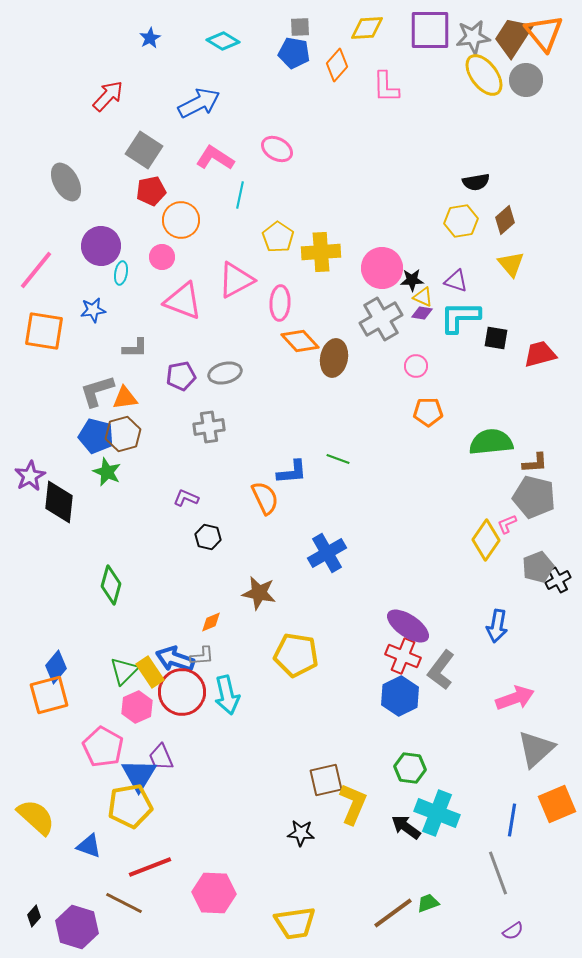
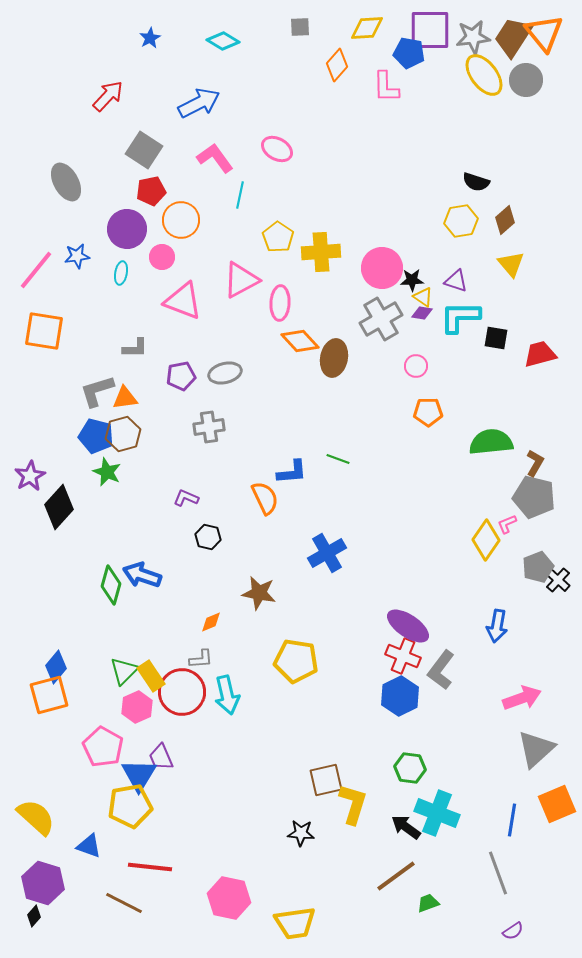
blue pentagon at (294, 53): moved 115 px right
pink L-shape at (215, 158): rotated 21 degrees clockwise
black semicircle at (476, 182): rotated 28 degrees clockwise
purple circle at (101, 246): moved 26 px right, 17 px up
pink triangle at (236, 280): moved 5 px right
yellow triangle at (423, 297): rotated 10 degrees clockwise
blue star at (93, 310): moved 16 px left, 54 px up
brown L-shape at (535, 463): rotated 56 degrees counterclockwise
black diamond at (59, 502): moved 5 px down; rotated 36 degrees clockwise
black cross at (558, 580): rotated 20 degrees counterclockwise
yellow pentagon at (296, 655): moved 6 px down
gray L-shape at (202, 656): moved 1 px left, 3 px down
blue arrow at (175, 659): moved 33 px left, 84 px up
yellow rectangle at (150, 672): moved 1 px right, 4 px down
pink arrow at (515, 698): moved 7 px right
yellow L-shape at (353, 804): rotated 6 degrees counterclockwise
red line at (150, 867): rotated 27 degrees clockwise
pink hexagon at (214, 893): moved 15 px right, 5 px down; rotated 9 degrees clockwise
brown line at (393, 913): moved 3 px right, 37 px up
purple hexagon at (77, 927): moved 34 px left, 44 px up
